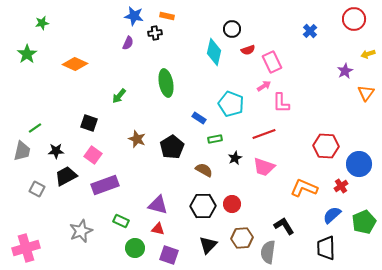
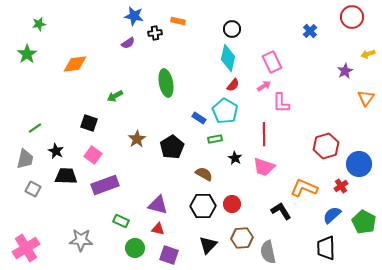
orange rectangle at (167, 16): moved 11 px right, 5 px down
red circle at (354, 19): moved 2 px left, 2 px up
green star at (42, 23): moved 3 px left, 1 px down
purple semicircle at (128, 43): rotated 32 degrees clockwise
red semicircle at (248, 50): moved 15 px left, 35 px down; rotated 32 degrees counterclockwise
cyan diamond at (214, 52): moved 14 px right, 6 px down
orange diamond at (75, 64): rotated 30 degrees counterclockwise
orange triangle at (366, 93): moved 5 px down
green arrow at (119, 96): moved 4 px left; rotated 21 degrees clockwise
cyan pentagon at (231, 104): moved 6 px left, 7 px down; rotated 10 degrees clockwise
red line at (264, 134): rotated 70 degrees counterclockwise
brown star at (137, 139): rotated 18 degrees clockwise
red hexagon at (326, 146): rotated 20 degrees counterclockwise
gray trapezoid at (22, 151): moved 3 px right, 8 px down
black star at (56, 151): rotated 28 degrees clockwise
black star at (235, 158): rotated 16 degrees counterclockwise
brown semicircle at (204, 170): moved 4 px down
black trapezoid at (66, 176): rotated 30 degrees clockwise
gray square at (37, 189): moved 4 px left
green pentagon at (364, 222): rotated 20 degrees counterclockwise
black L-shape at (284, 226): moved 3 px left, 15 px up
gray star at (81, 231): moved 9 px down; rotated 25 degrees clockwise
pink cross at (26, 248): rotated 16 degrees counterclockwise
gray semicircle at (268, 252): rotated 20 degrees counterclockwise
